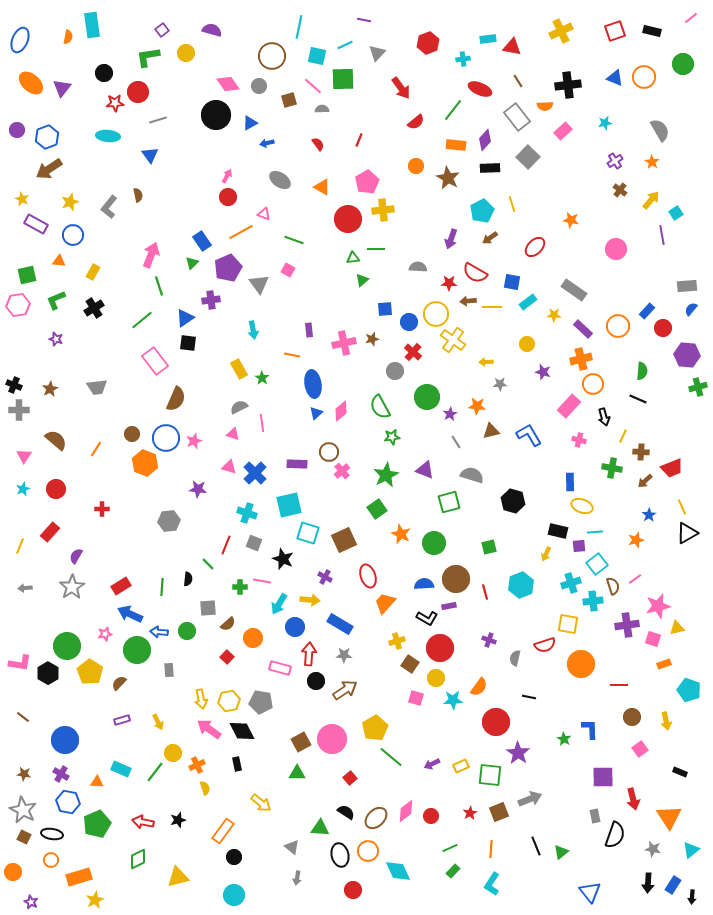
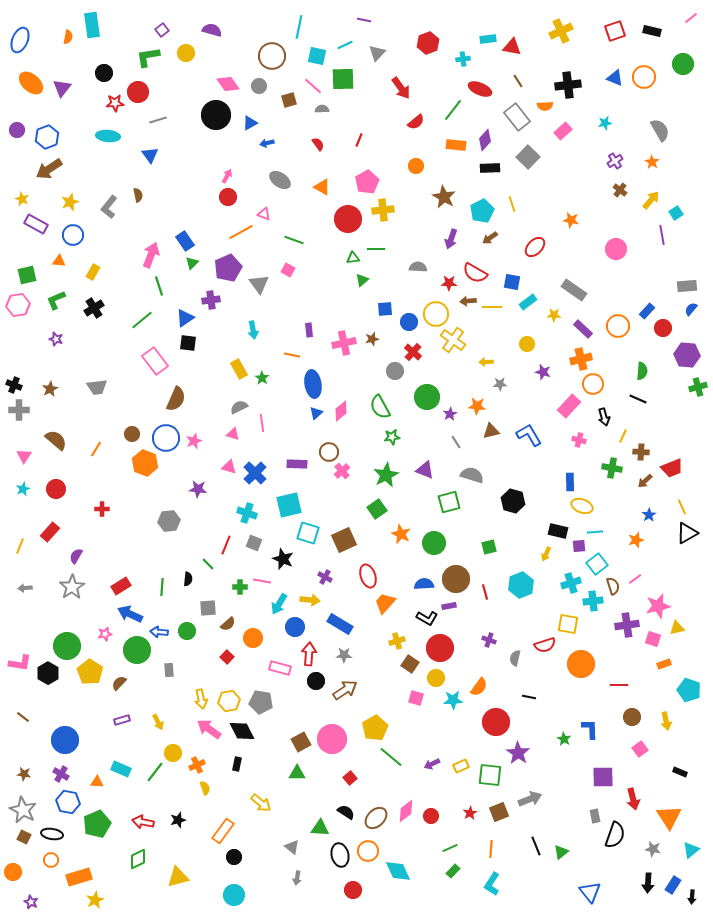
brown star at (448, 178): moved 4 px left, 19 px down
blue rectangle at (202, 241): moved 17 px left
black rectangle at (237, 764): rotated 24 degrees clockwise
